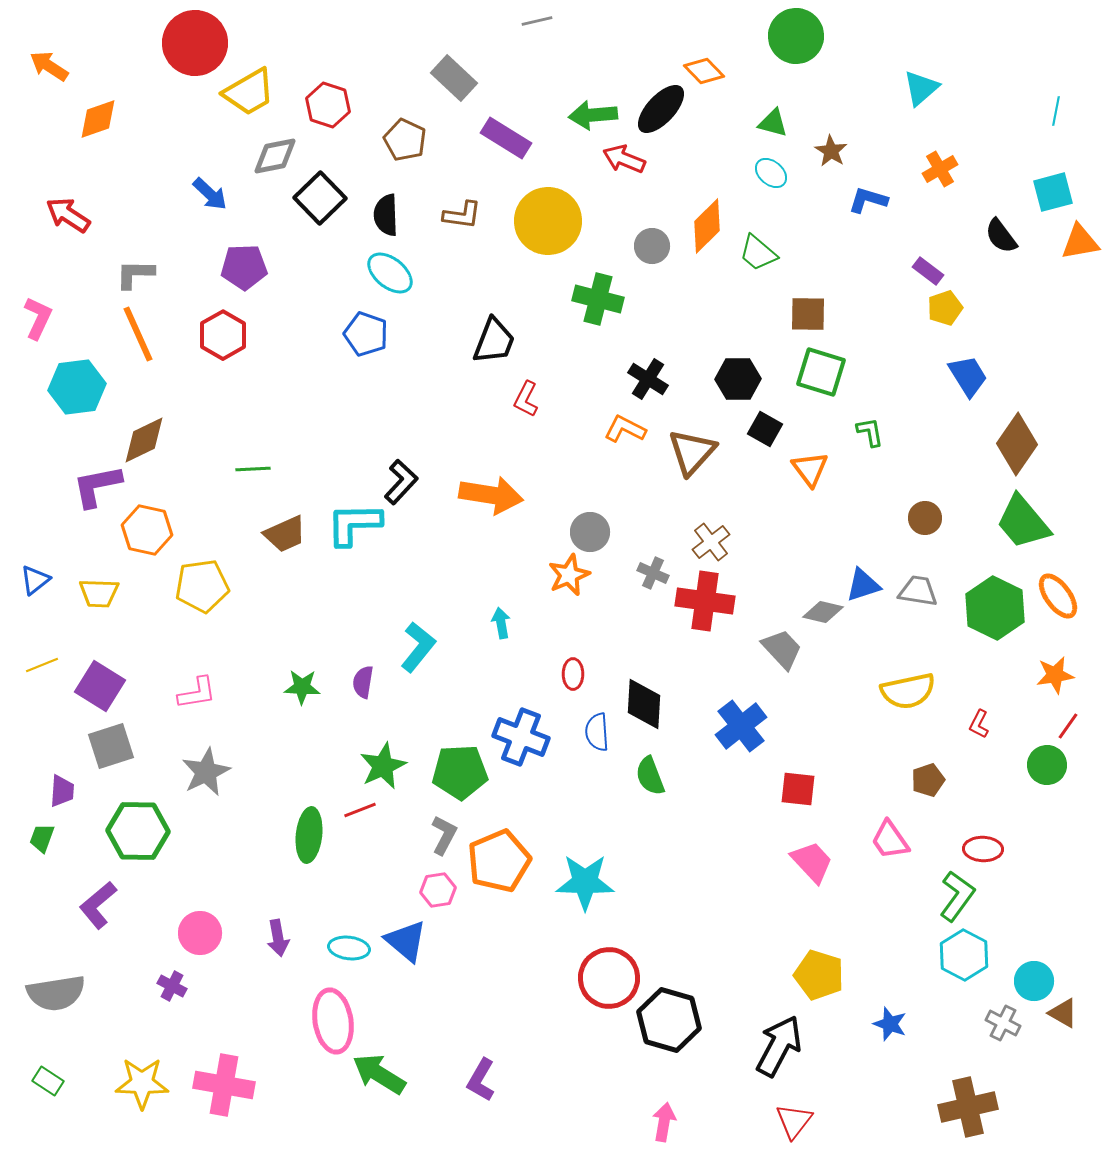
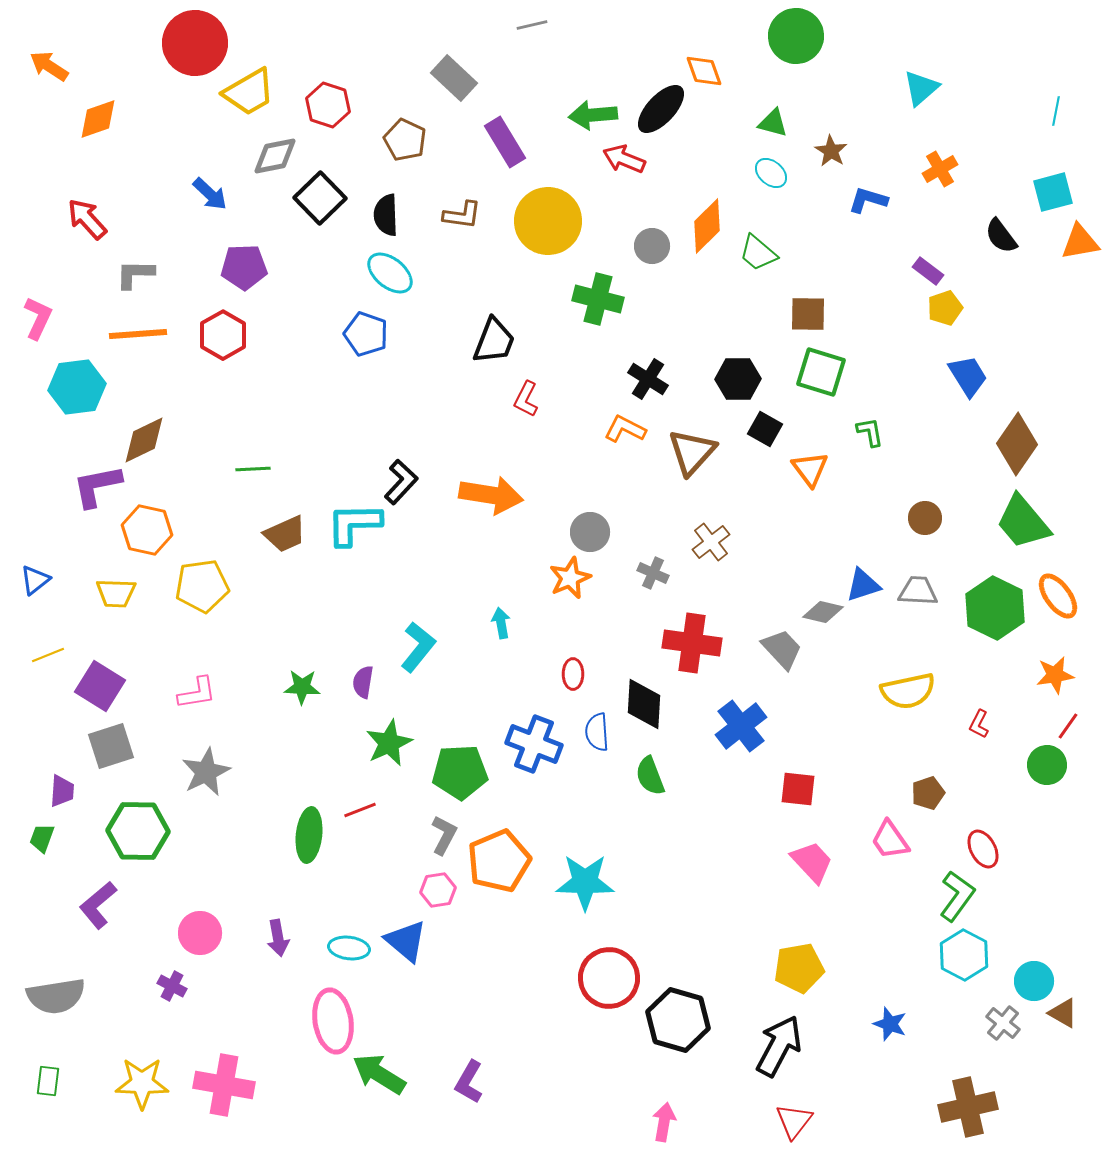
gray line at (537, 21): moved 5 px left, 4 px down
orange diamond at (704, 71): rotated 24 degrees clockwise
purple rectangle at (506, 138): moved 1 px left, 4 px down; rotated 27 degrees clockwise
red arrow at (68, 215): moved 19 px right, 4 px down; rotated 15 degrees clockwise
orange line at (138, 334): rotated 70 degrees counterclockwise
orange star at (569, 575): moved 1 px right, 3 px down
gray trapezoid at (918, 591): rotated 6 degrees counterclockwise
yellow trapezoid at (99, 593): moved 17 px right
red cross at (705, 601): moved 13 px left, 42 px down
yellow line at (42, 665): moved 6 px right, 10 px up
blue cross at (521, 737): moved 13 px right, 7 px down
green star at (383, 766): moved 6 px right, 23 px up
brown pentagon at (928, 780): moved 13 px down
red ellipse at (983, 849): rotated 60 degrees clockwise
yellow pentagon at (819, 975): moved 20 px left, 7 px up; rotated 27 degrees counterclockwise
gray semicircle at (56, 993): moved 3 px down
black hexagon at (669, 1020): moved 9 px right
gray cross at (1003, 1023): rotated 12 degrees clockwise
purple L-shape at (481, 1080): moved 12 px left, 2 px down
green rectangle at (48, 1081): rotated 64 degrees clockwise
